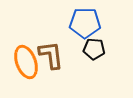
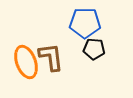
brown L-shape: moved 2 px down
